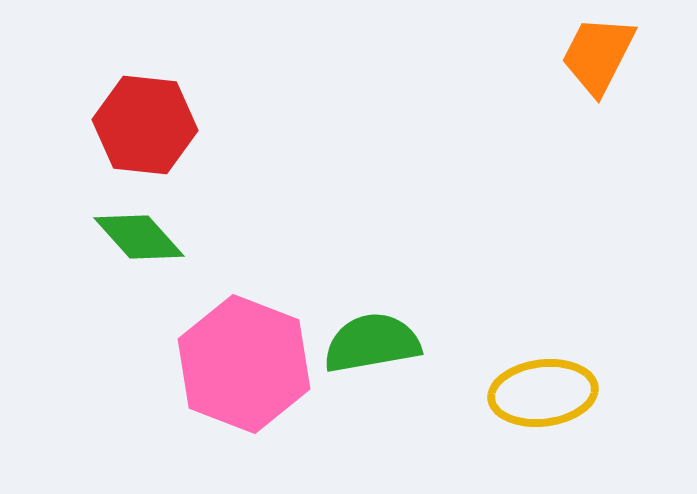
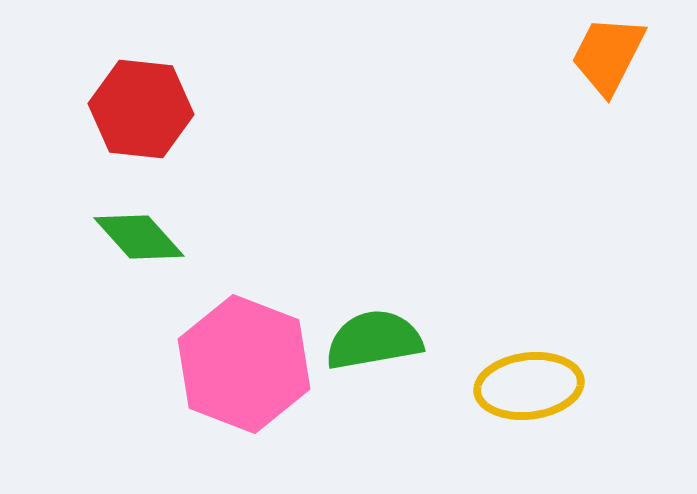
orange trapezoid: moved 10 px right
red hexagon: moved 4 px left, 16 px up
green semicircle: moved 2 px right, 3 px up
yellow ellipse: moved 14 px left, 7 px up
